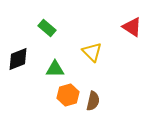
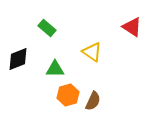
yellow triangle: rotated 10 degrees counterclockwise
brown semicircle: rotated 12 degrees clockwise
